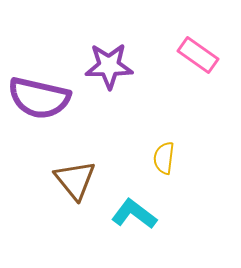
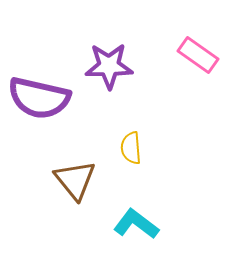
yellow semicircle: moved 33 px left, 10 px up; rotated 12 degrees counterclockwise
cyan L-shape: moved 2 px right, 10 px down
